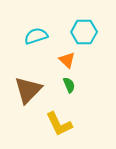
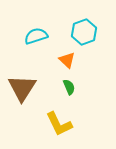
cyan hexagon: rotated 20 degrees counterclockwise
green semicircle: moved 2 px down
brown triangle: moved 6 px left, 2 px up; rotated 12 degrees counterclockwise
